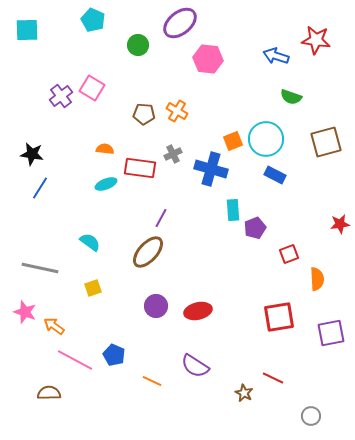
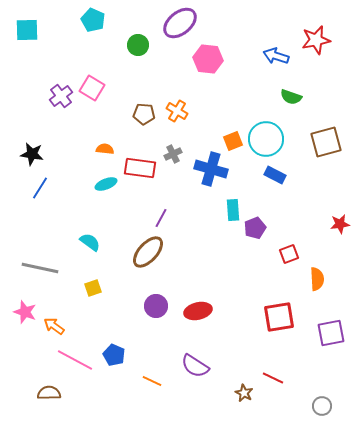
red star at (316, 40): rotated 20 degrees counterclockwise
gray circle at (311, 416): moved 11 px right, 10 px up
